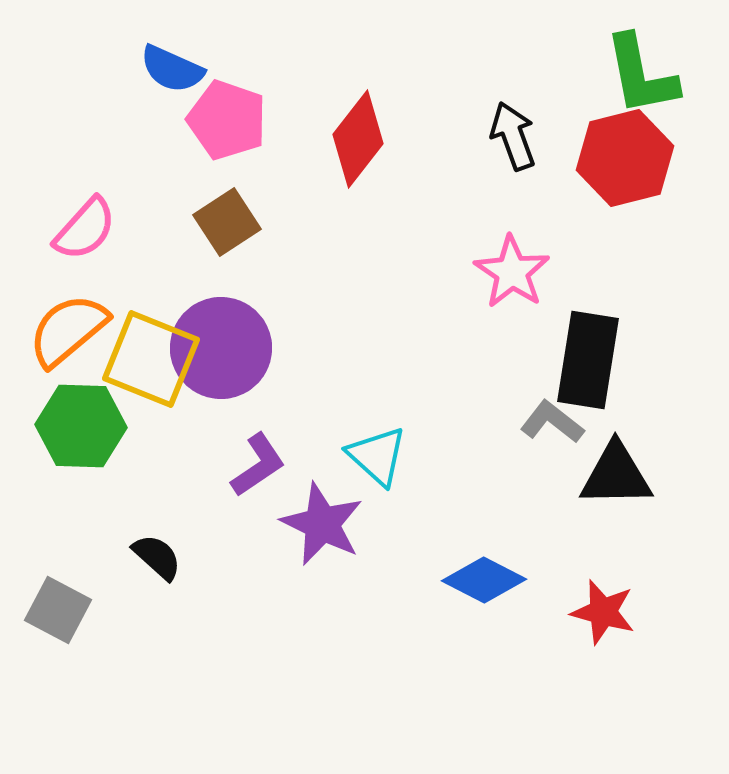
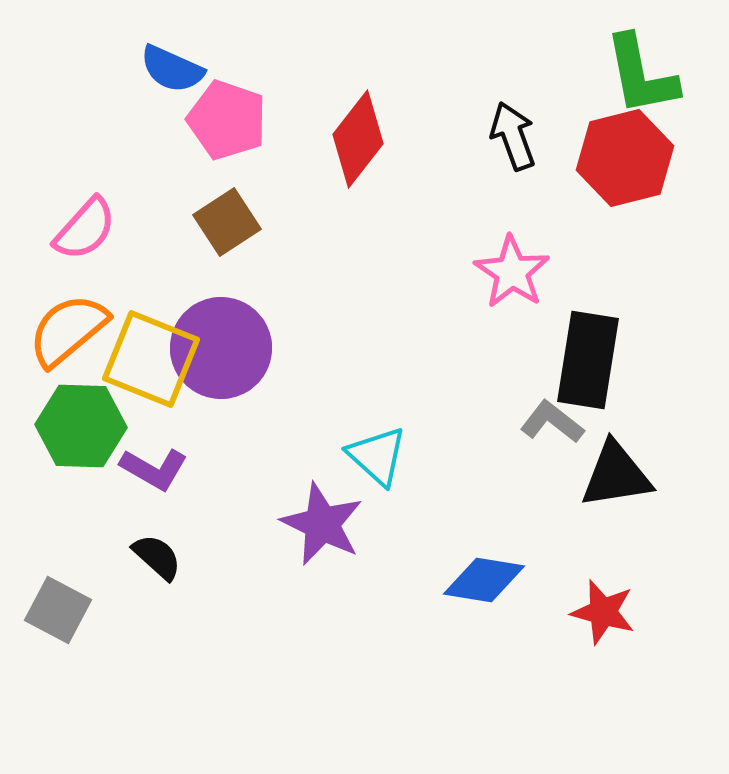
purple L-shape: moved 104 px left, 4 px down; rotated 64 degrees clockwise
black triangle: rotated 8 degrees counterclockwise
blue diamond: rotated 18 degrees counterclockwise
